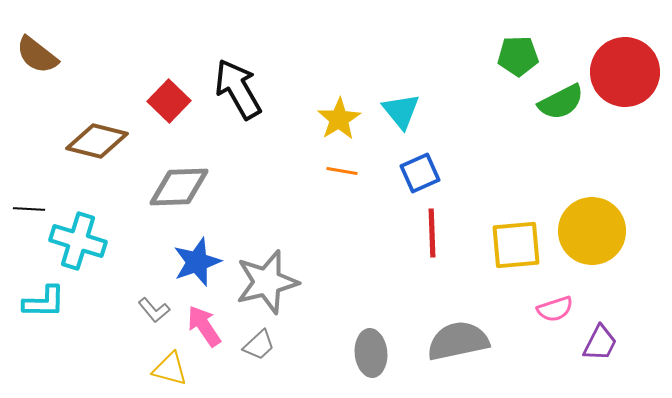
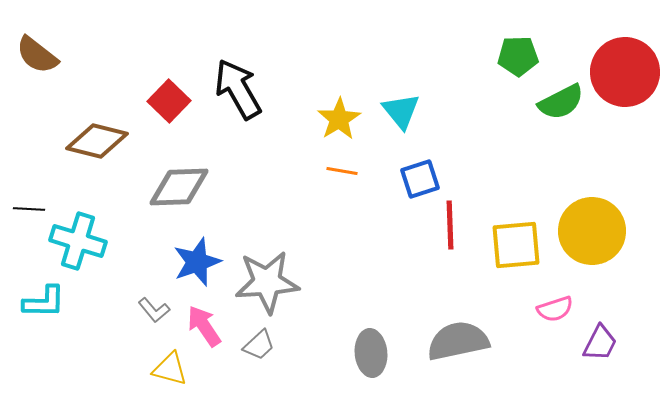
blue square: moved 6 px down; rotated 6 degrees clockwise
red line: moved 18 px right, 8 px up
gray star: rotated 10 degrees clockwise
